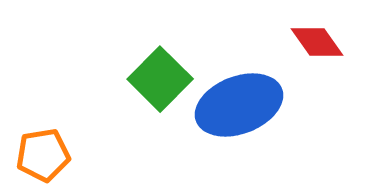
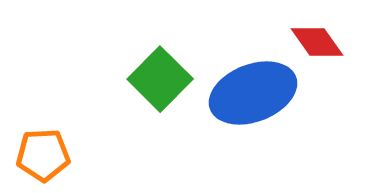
blue ellipse: moved 14 px right, 12 px up
orange pentagon: rotated 6 degrees clockwise
